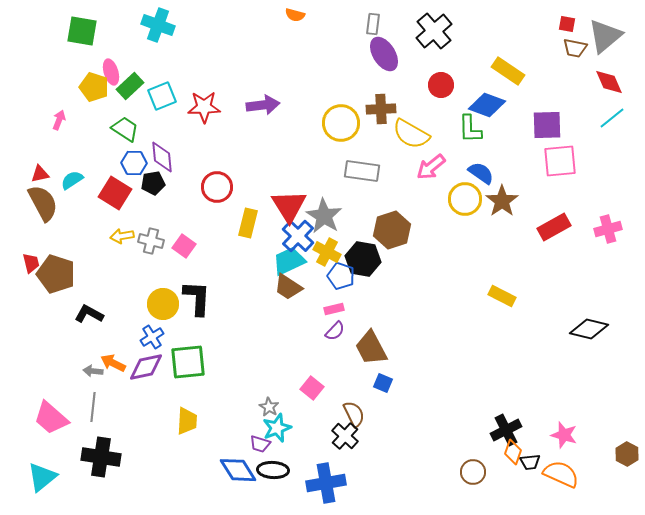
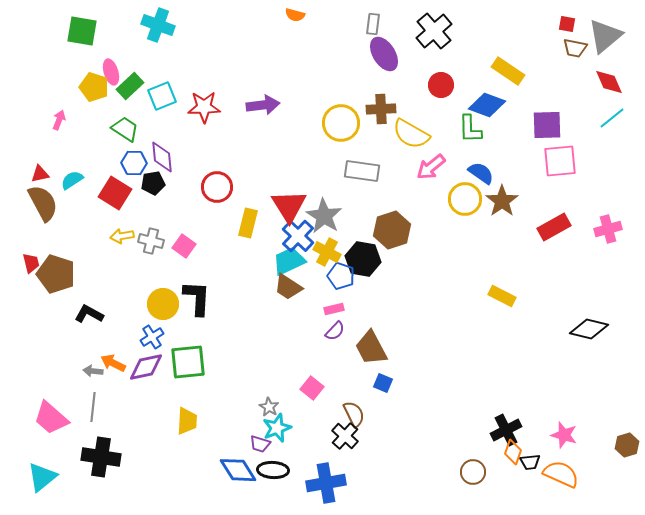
brown hexagon at (627, 454): moved 9 px up; rotated 15 degrees clockwise
